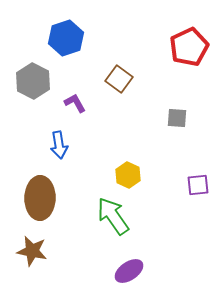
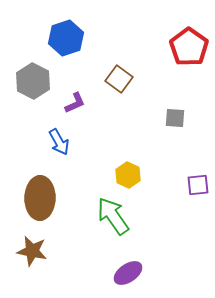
red pentagon: rotated 12 degrees counterclockwise
purple L-shape: rotated 95 degrees clockwise
gray square: moved 2 px left
blue arrow: moved 3 px up; rotated 20 degrees counterclockwise
purple ellipse: moved 1 px left, 2 px down
